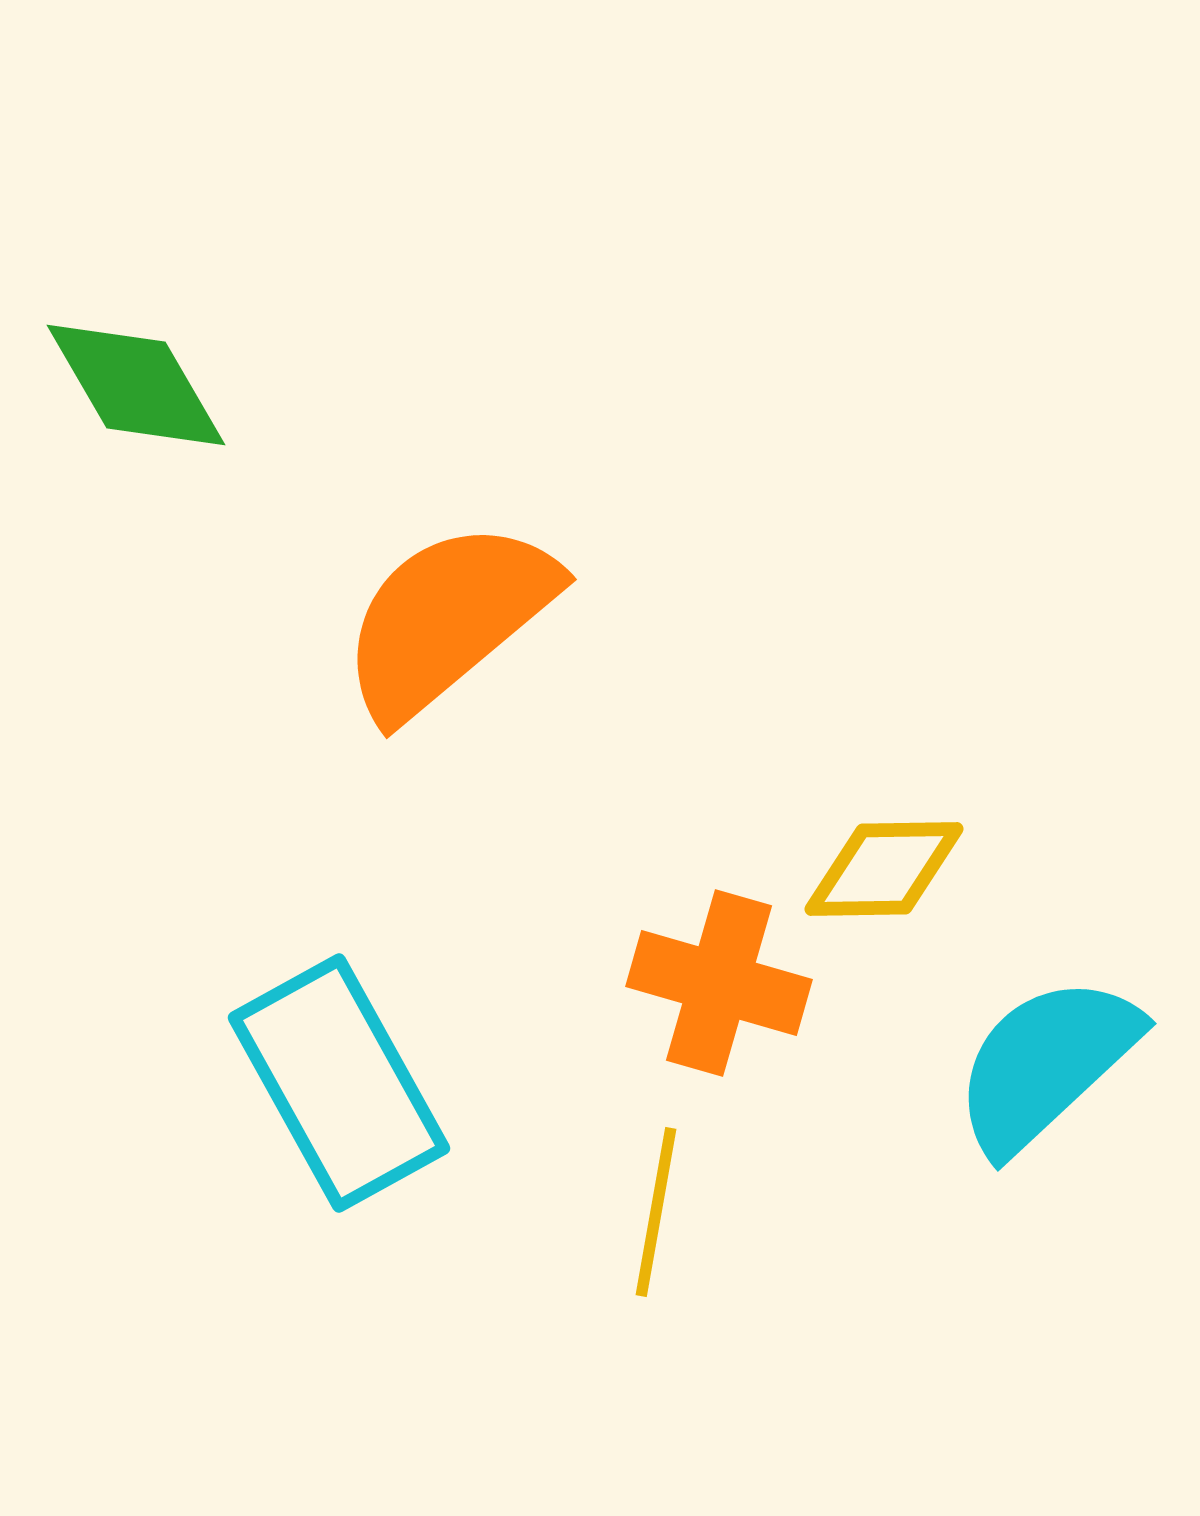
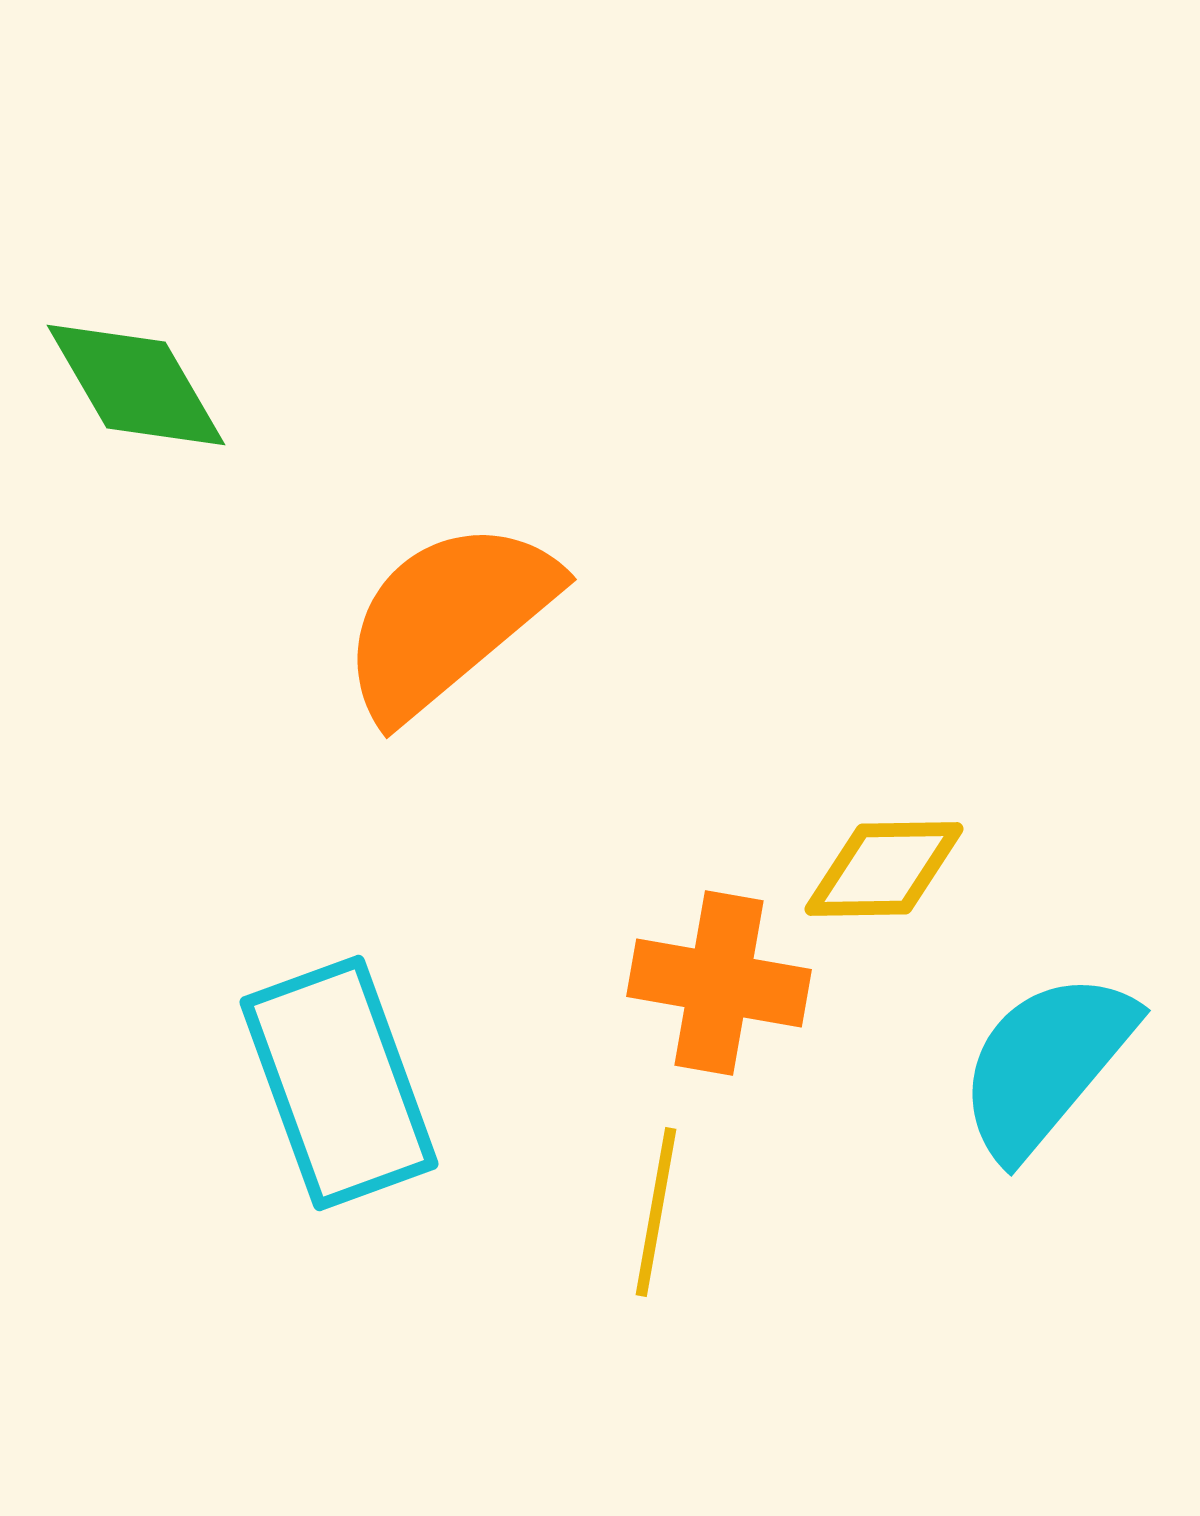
orange cross: rotated 6 degrees counterclockwise
cyan semicircle: rotated 7 degrees counterclockwise
cyan rectangle: rotated 9 degrees clockwise
